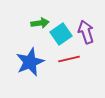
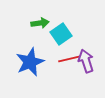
purple arrow: moved 29 px down
